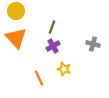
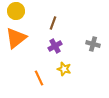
brown line: moved 1 px right, 4 px up
orange triangle: rotated 35 degrees clockwise
purple cross: moved 2 px right
